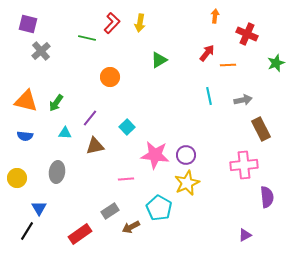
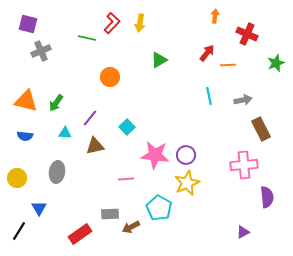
gray cross: rotated 18 degrees clockwise
gray rectangle: moved 3 px down; rotated 30 degrees clockwise
black line: moved 8 px left
purple triangle: moved 2 px left, 3 px up
